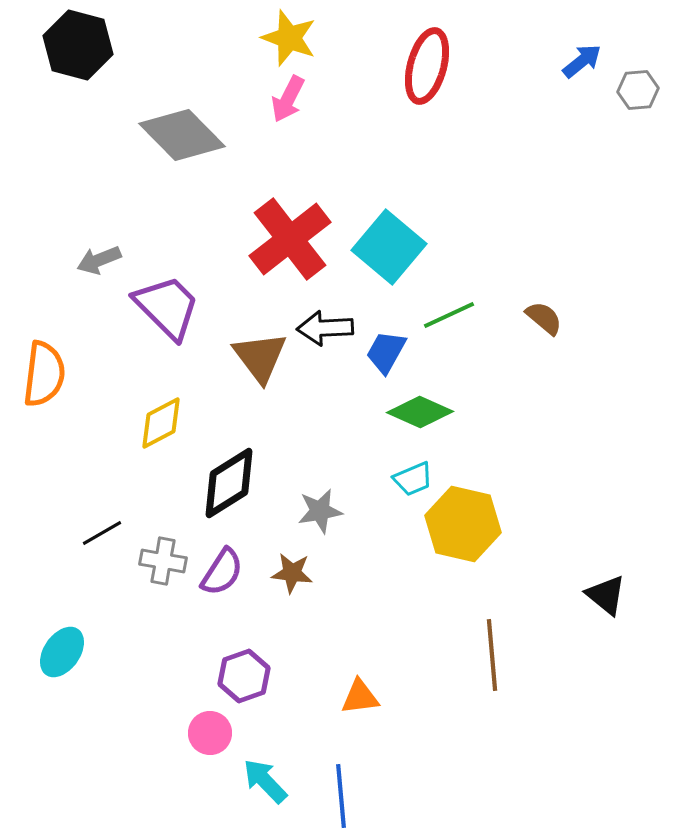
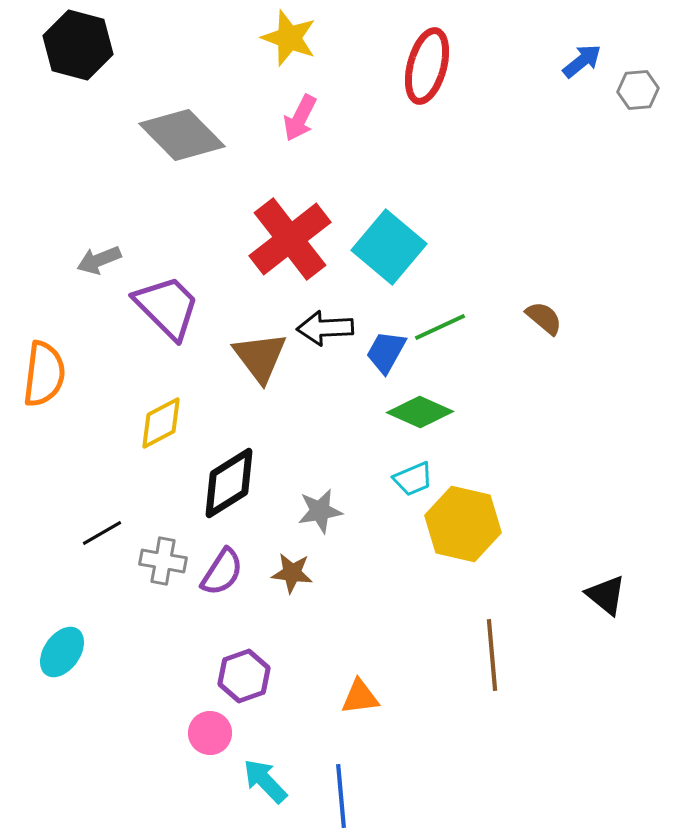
pink arrow: moved 12 px right, 19 px down
green line: moved 9 px left, 12 px down
